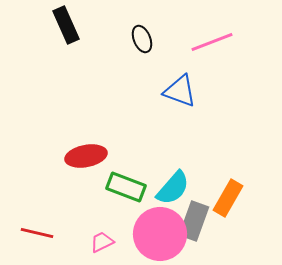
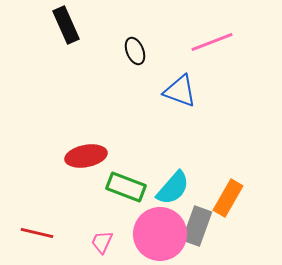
black ellipse: moved 7 px left, 12 px down
gray rectangle: moved 3 px right, 5 px down
pink trapezoid: rotated 40 degrees counterclockwise
